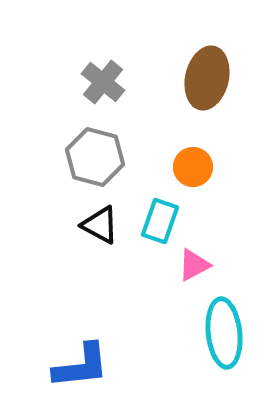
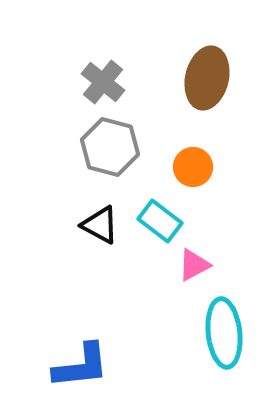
gray hexagon: moved 15 px right, 10 px up
cyan rectangle: rotated 72 degrees counterclockwise
